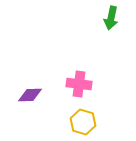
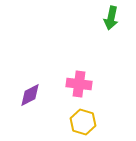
purple diamond: rotated 25 degrees counterclockwise
